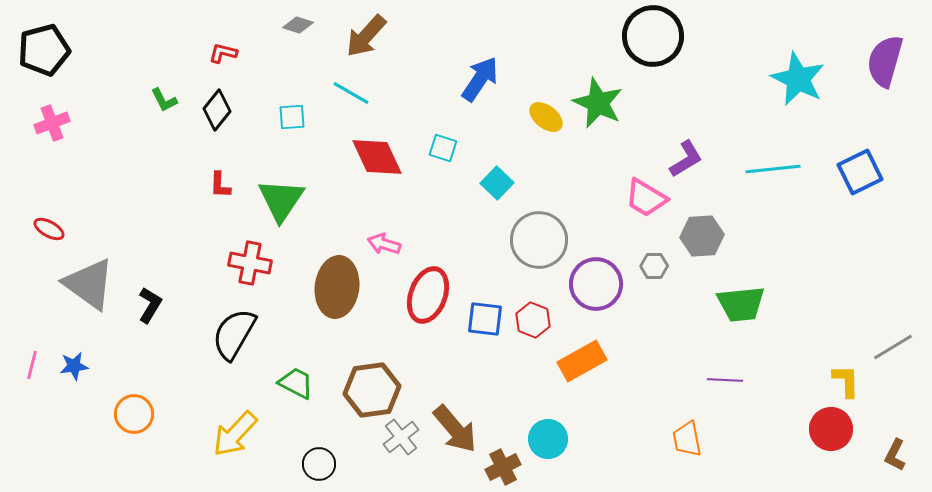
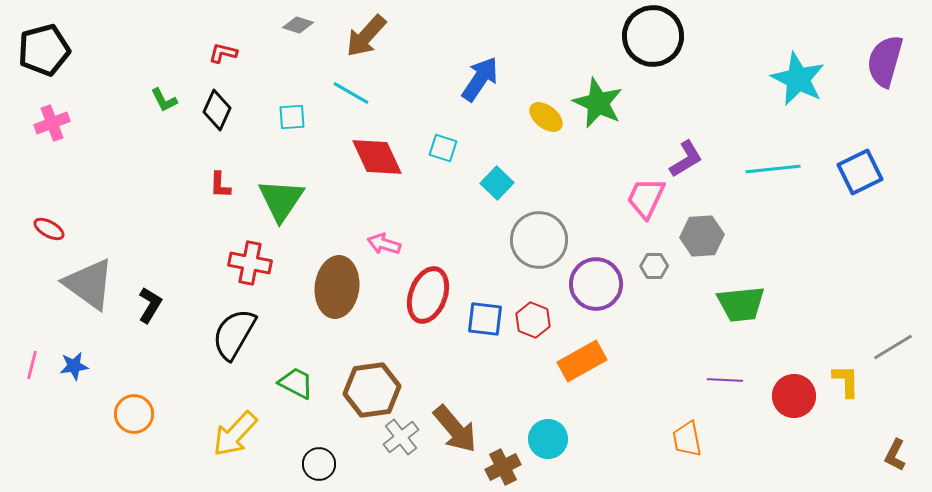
black diamond at (217, 110): rotated 15 degrees counterclockwise
pink trapezoid at (646, 198): rotated 84 degrees clockwise
red circle at (831, 429): moved 37 px left, 33 px up
